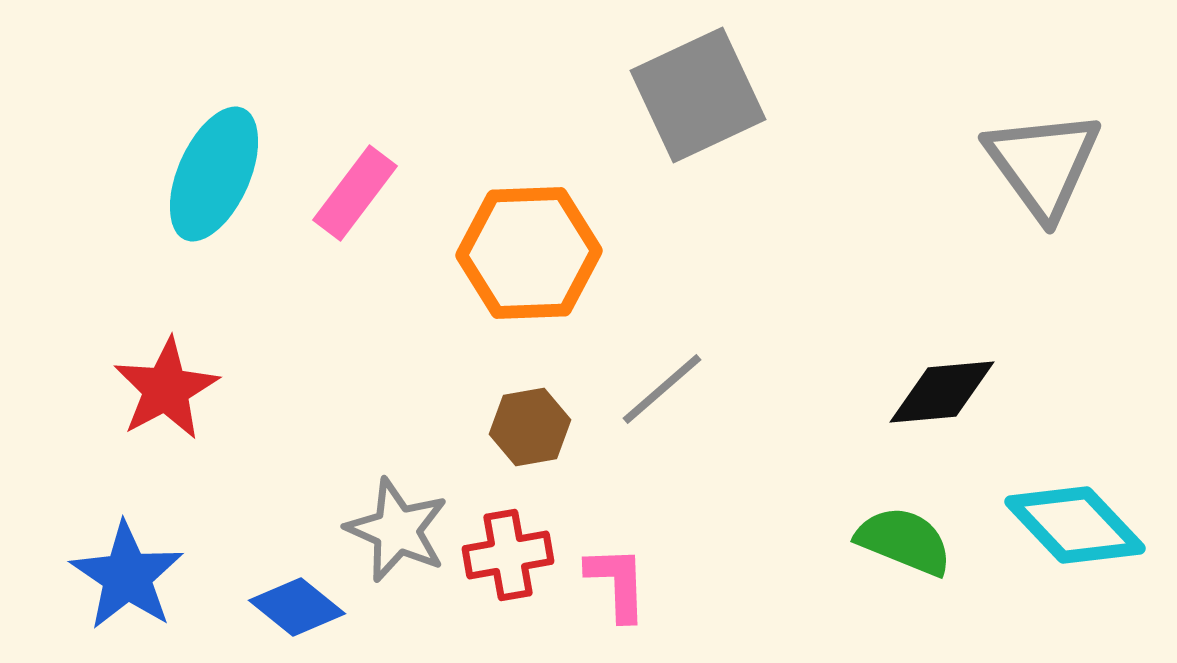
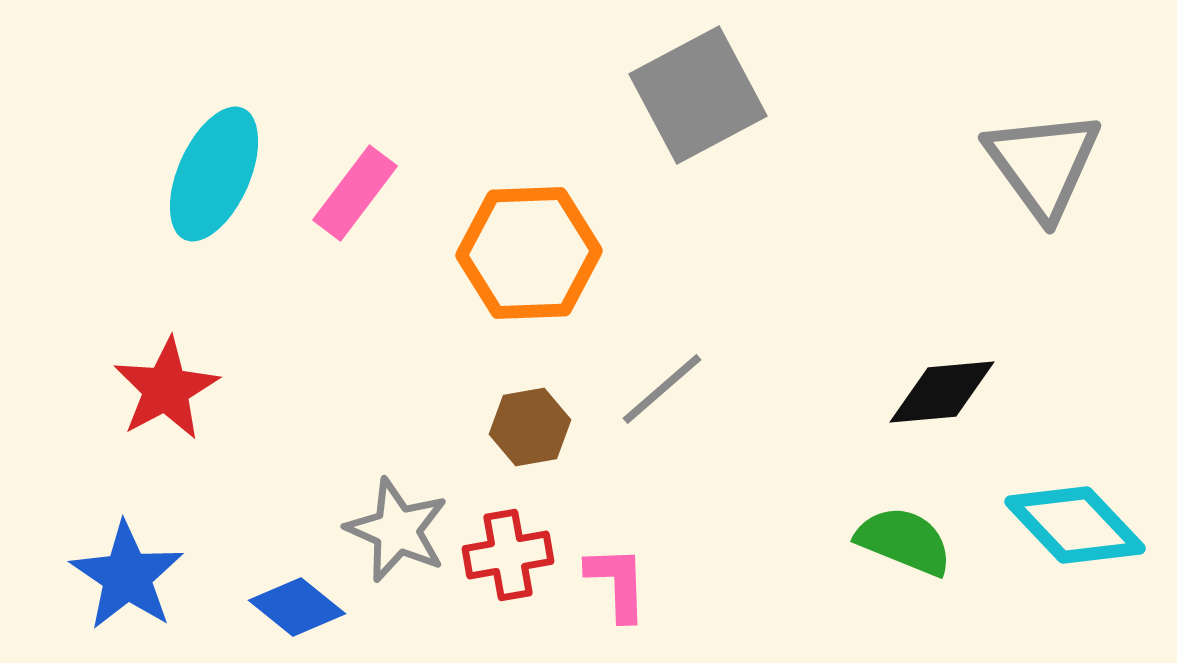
gray square: rotated 3 degrees counterclockwise
